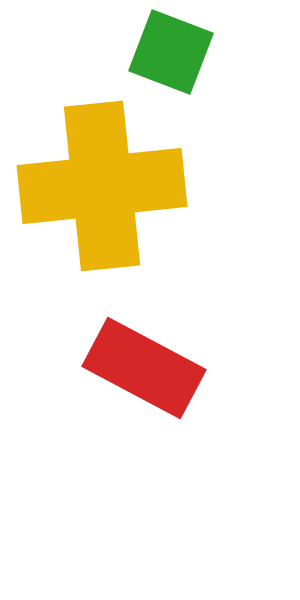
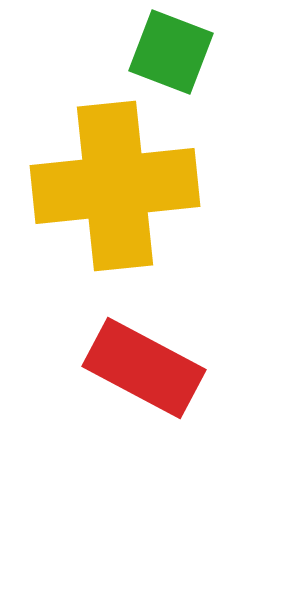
yellow cross: moved 13 px right
